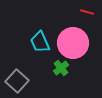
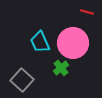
gray square: moved 5 px right, 1 px up
